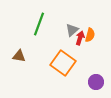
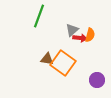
green line: moved 8 px up
red arrow: rotated 80 degrees clockwise
brown triangle: moved 28 px right, 3 px down
purple circle: moved 1 px right, 2 px up
